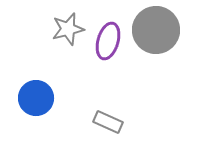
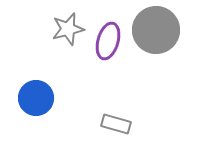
gray rectangle: moved 8 px right, 2 px down; rotated 8 degrees counterclockwise
